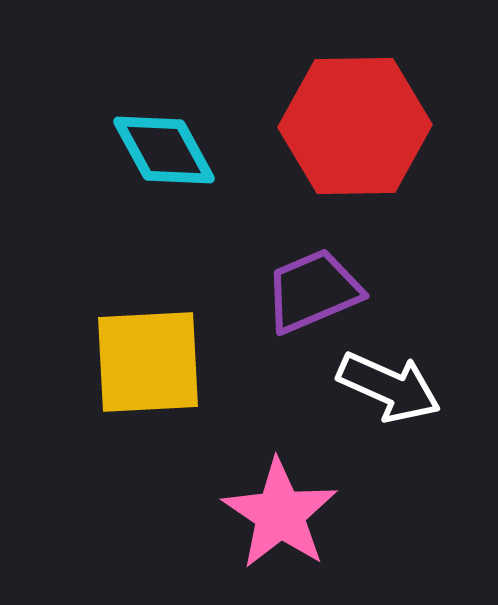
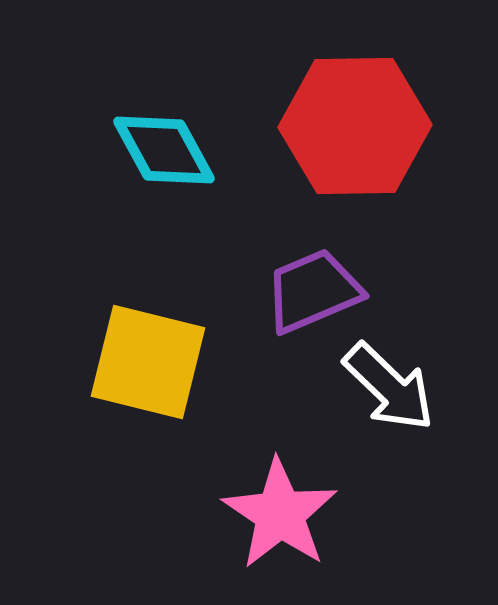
yellow square: rotated 17 degrees clockwise
white arrow: rotated 20 degrees clockwise
